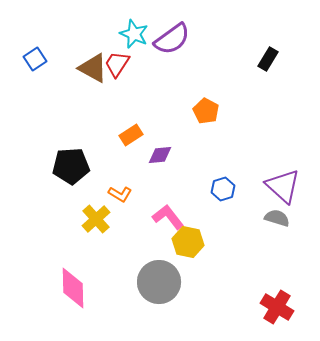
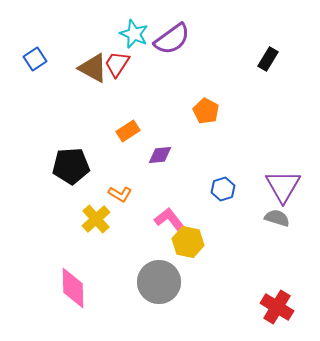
orange rectangle: moved 3 px left, 4 px up
purple triangle: rotated 18 degrees clockwise
pink L-shape: moved 2 px right, 3 px down
